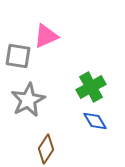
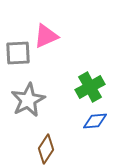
gray square: moved 3 px up; rotated 12 degrees counterclockwise
green cross: moved 1 px left
blue diamond: rotated 65 degrees counterclockwise
